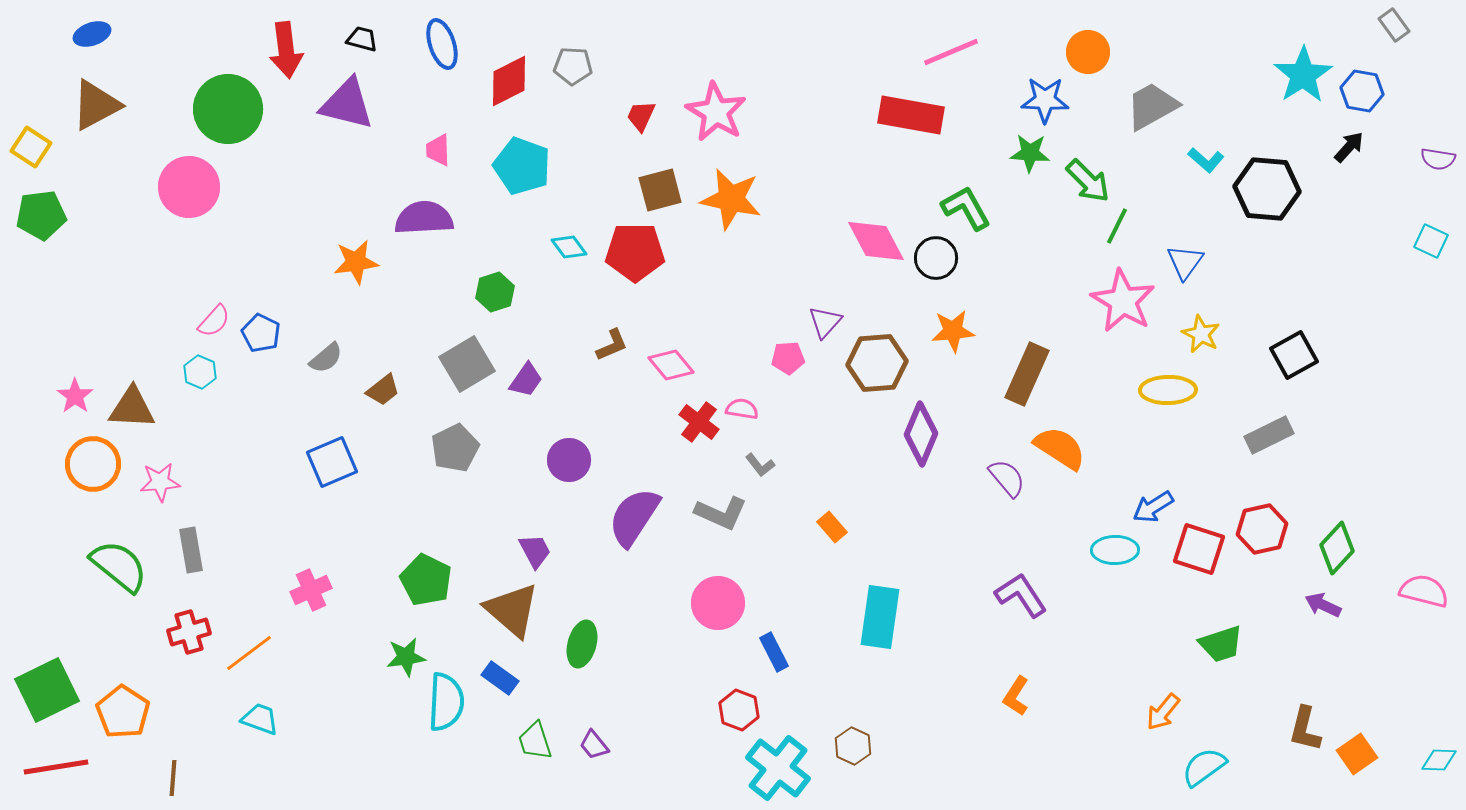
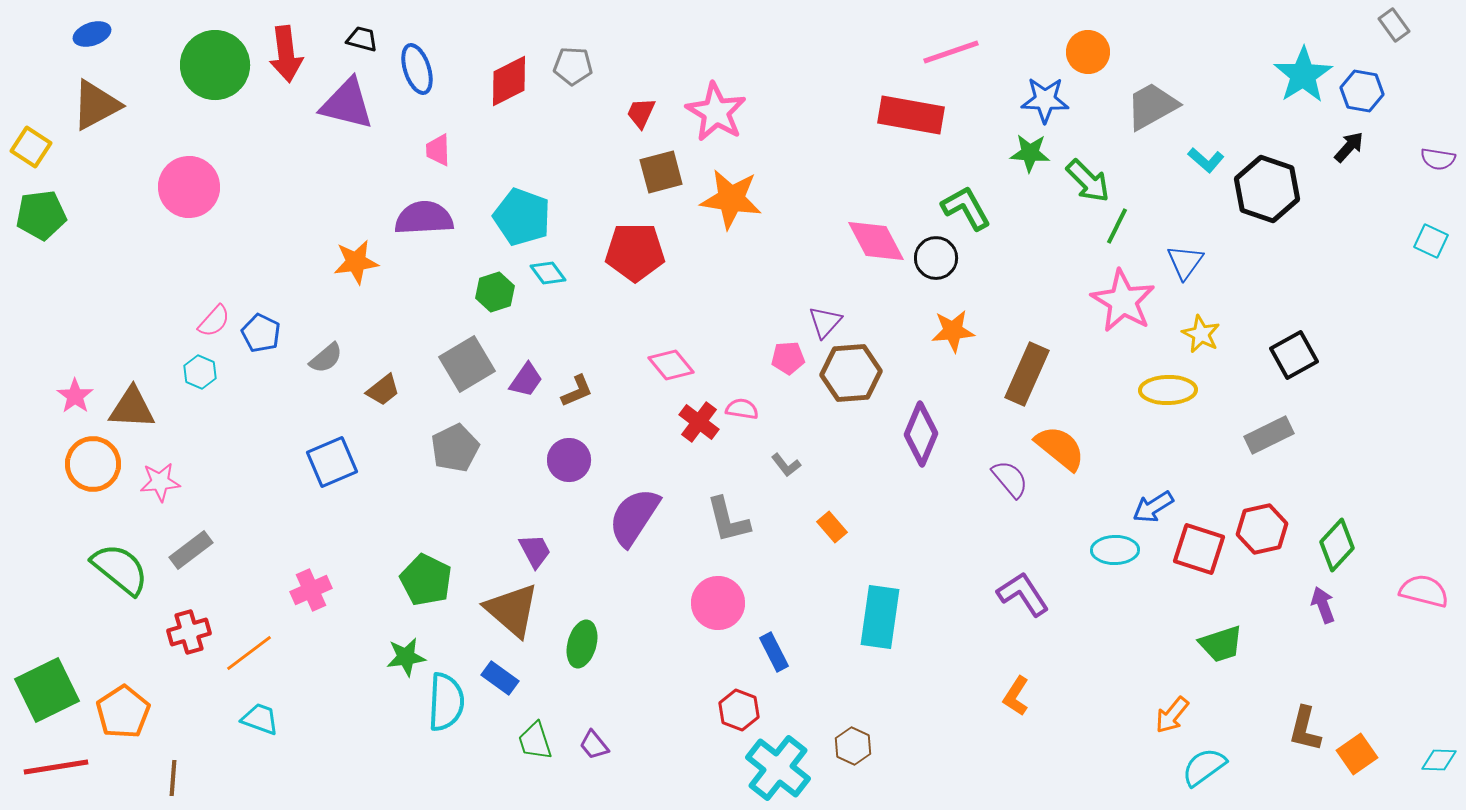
blue ellipse at (442, 44): moved 25 px left, 25 px down
red arrow at (286, 50): moved 4 px down
pink line at (951, 52): rotated 4 degrees clockwise
green circle at (228, 109): moved 13 px left, 44 px up
red trapezoid at (641, 116): moved 3 px up
cyan pentagon at (522, 166): moved 51 px down
black hexagon at (1267, 189): rotated 14 degrees clockwise
brown square at (660, 190): moved 1 px right, 18 px up
orange star at (731, 199): rotated 4 degrees counterclockwise
cyan diamond at (569, 247): moved 21 px left, 26 px down
brown L-shape at (612, 345): moved 35 px left, 46 px down
brown hexagon at (877, 363): moved 26 px left, 10 px down
orange semicircle at (1060, 448): rotated 6 degrees clockwise
gray L-shape at (760, 465): moved 26 px right
purple semicircle at (1007, 478): moved 3 px right, 1 px down
gray L-shape at (721, 513): moved 7 px right, 7 px down; rotated 52 degrees clockwise
green diamond at (1337, 548): moved 3 px up
gray rectangle at (191, 550): rotated 63 degrees clockwise
green semicircle at (119, 566): moved 1 px right, 3 px down
purple L-shape at (1021, 595): moved 2 px right, 1 px up
purple arrow at (1323, 605): rotated 45 degrees clockwise
orange pentagon at (123, 712): rotated 6 degrees clockwise
orange arrow at (1163, 712): moved 9 px right, 3 px down
